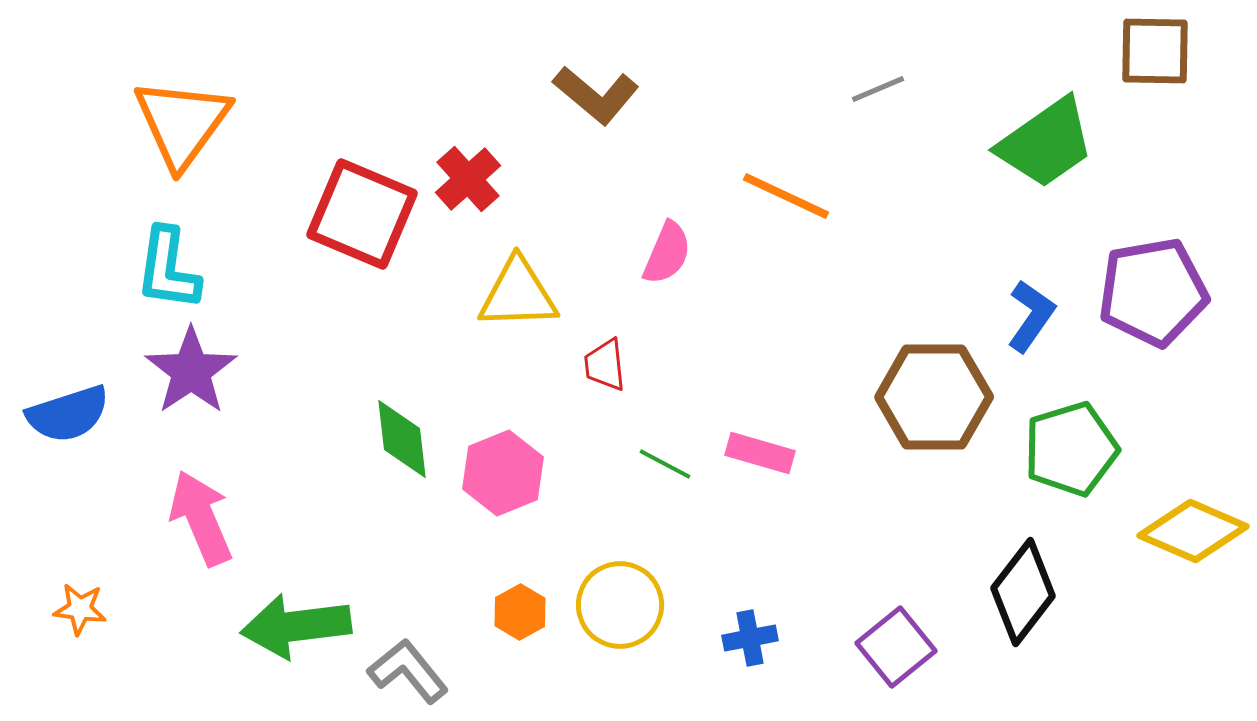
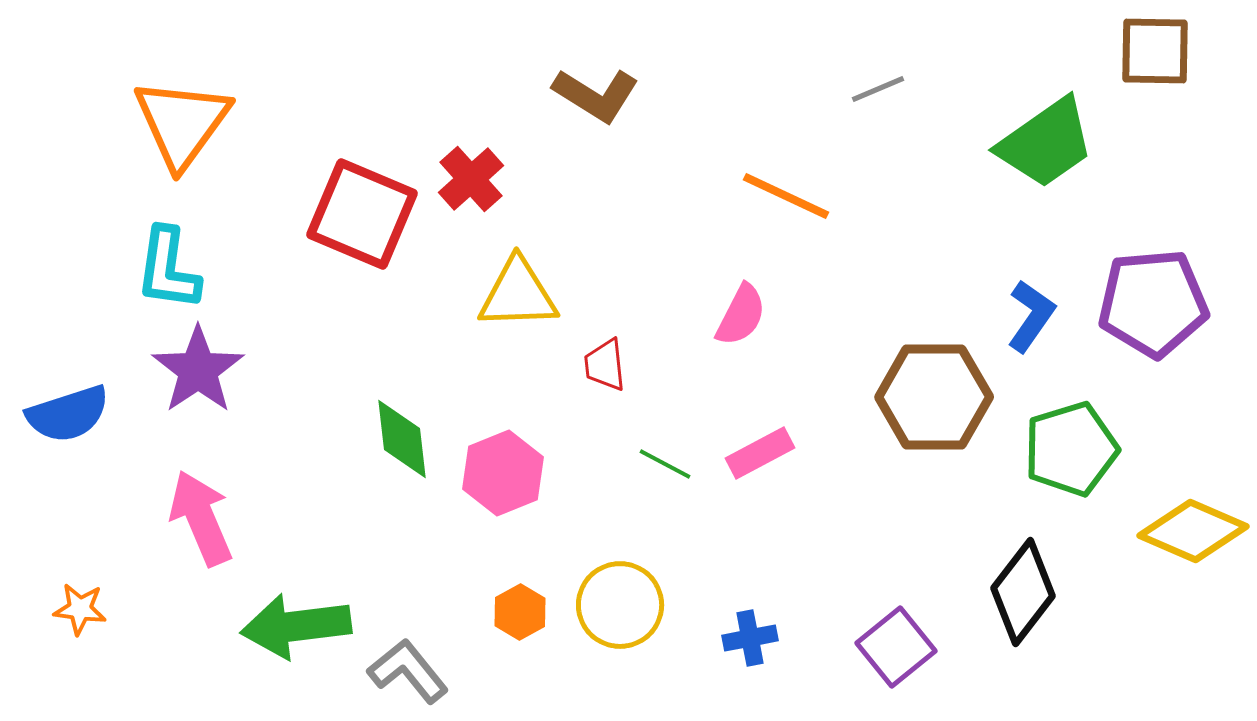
brown L-shape: rotated 8 degrees counterclockwise
red cross: moved 3 px right
pink semicircle: moved 74 px right, 62 px down; rotated 4 degrees clockwise
purple pentagon: moved 11 px down; rotated 5 degrees clockwise
purple star: moved 7 px right, 1 px up
pink rectangle: rotated 44 degrees counterclockwise
